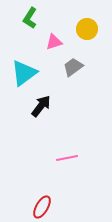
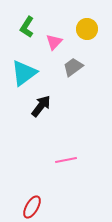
green L-shape: moved 3 px left, 9 px down
pink triangle: rotated 30 degrees counterclockwise
pink line: moved 1 px left, 2 px down
red ellipse: moved 10 px left
